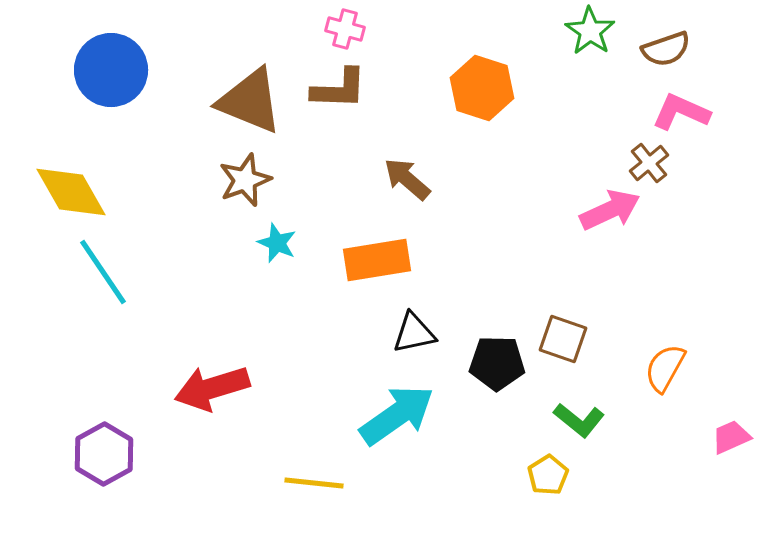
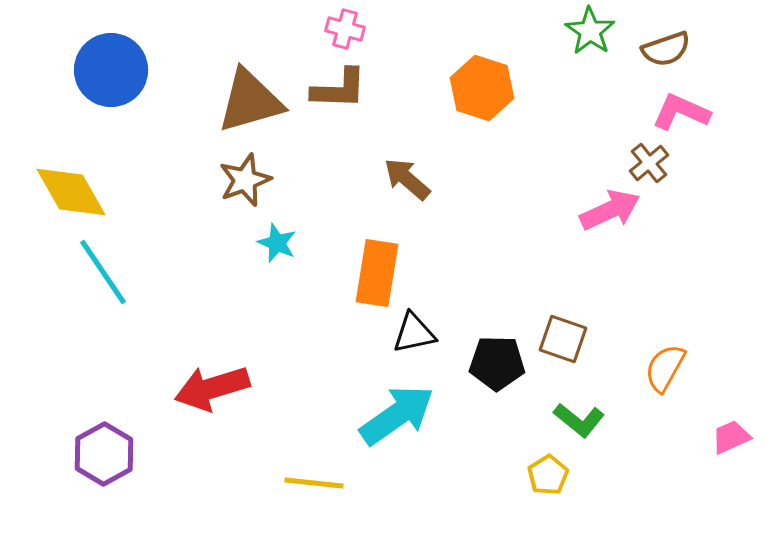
brown triangle: rotated 38 degrees counterclockwise
orange rectangle: moved 13 px down; rotated 72 degrees counterclockwise
